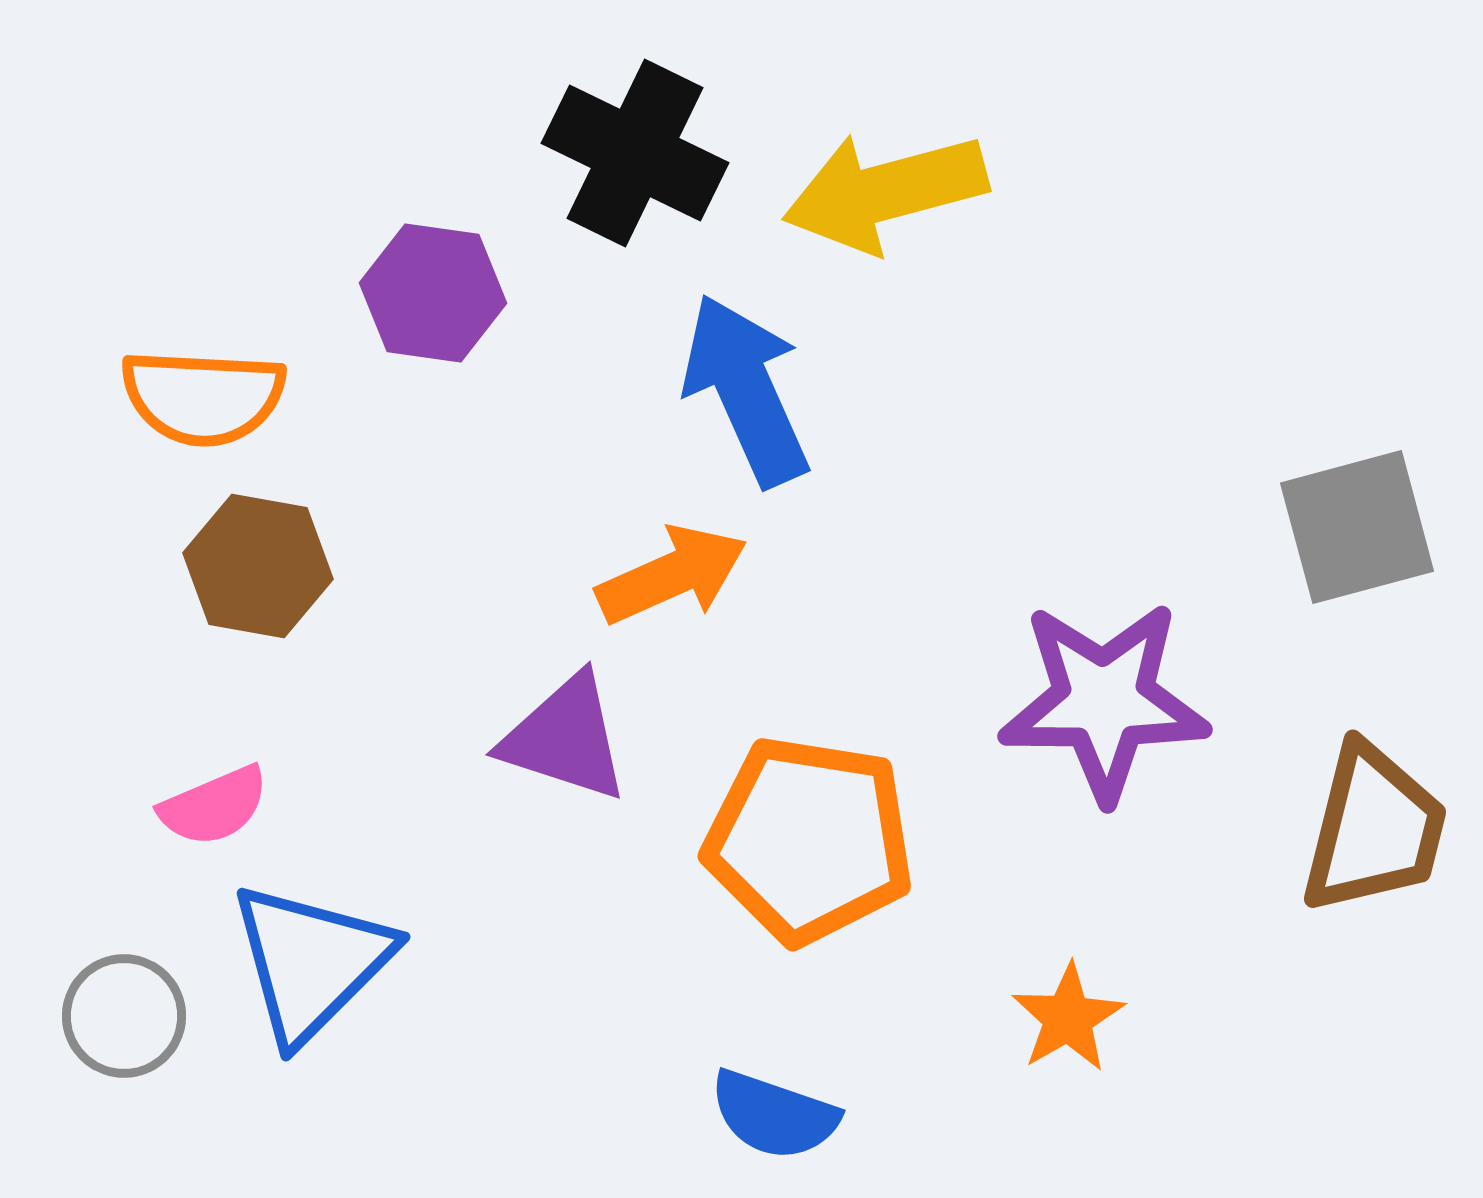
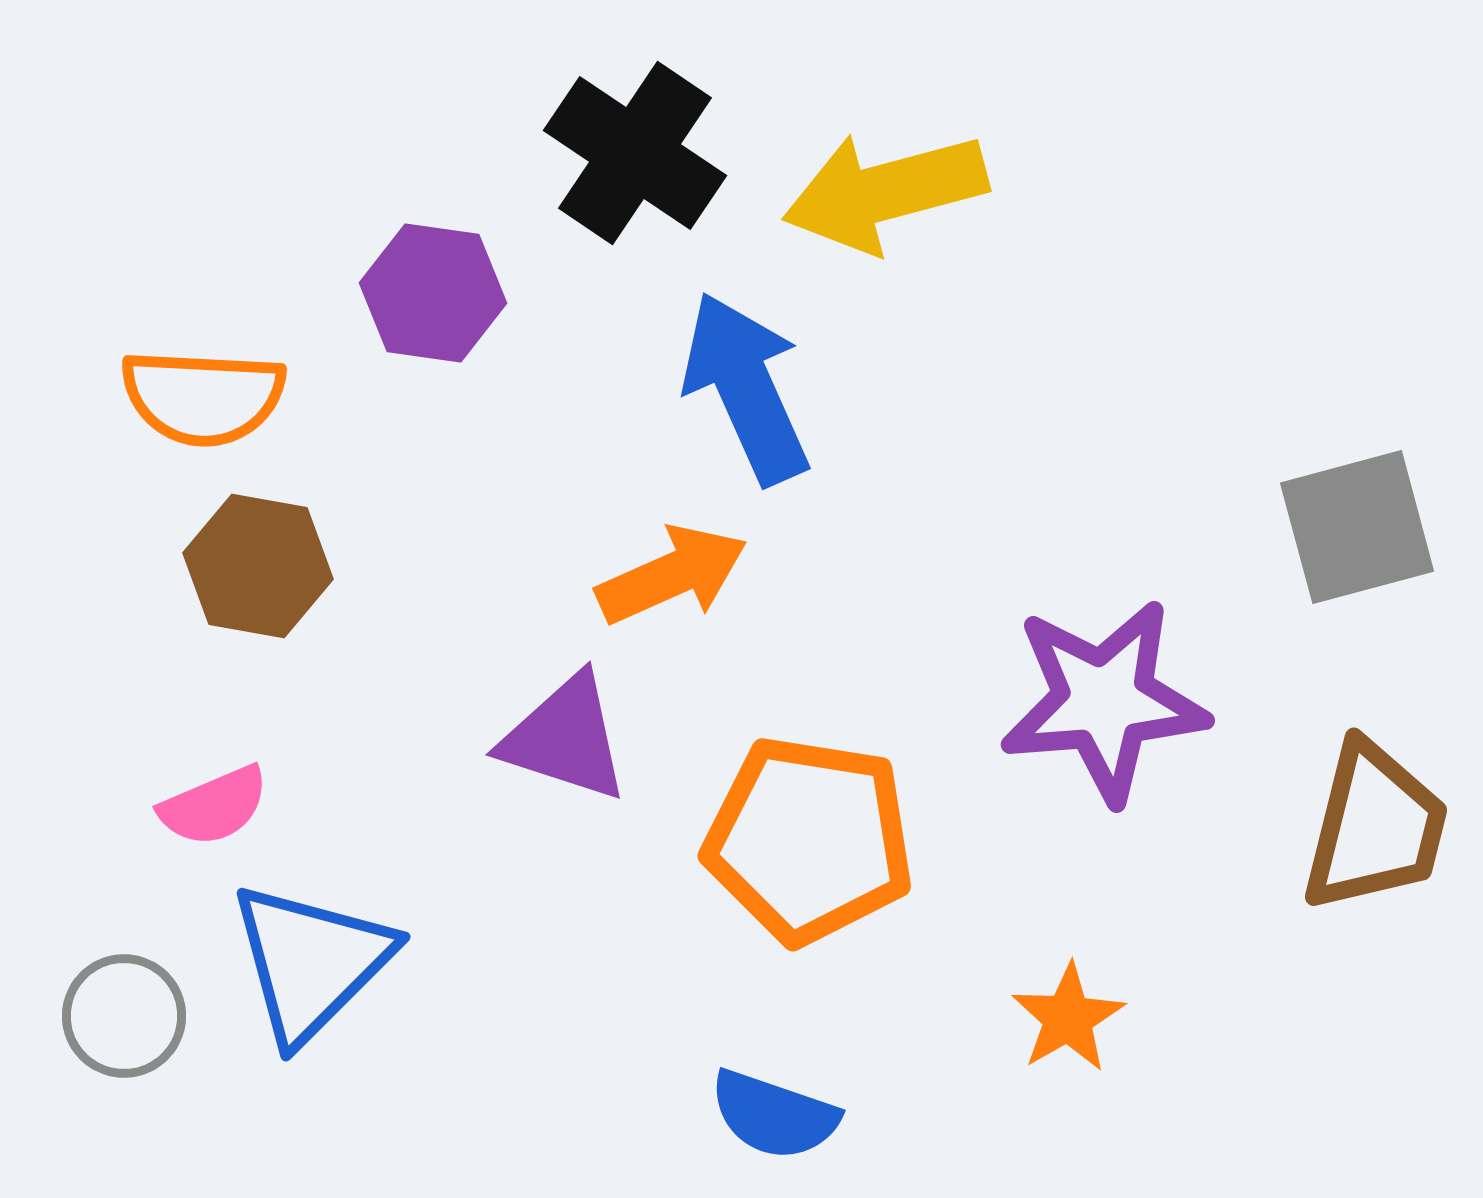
black cross: rotated 8 degrees clockwise
blue arrow: moved 2 px up
purple star: rotated 5 degrees counterclockwise
brown trapezoid: moved 1 px right, 2 px up
